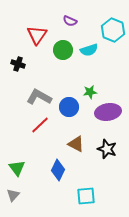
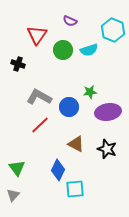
cyan square: moved 11 px left, 7 px up
